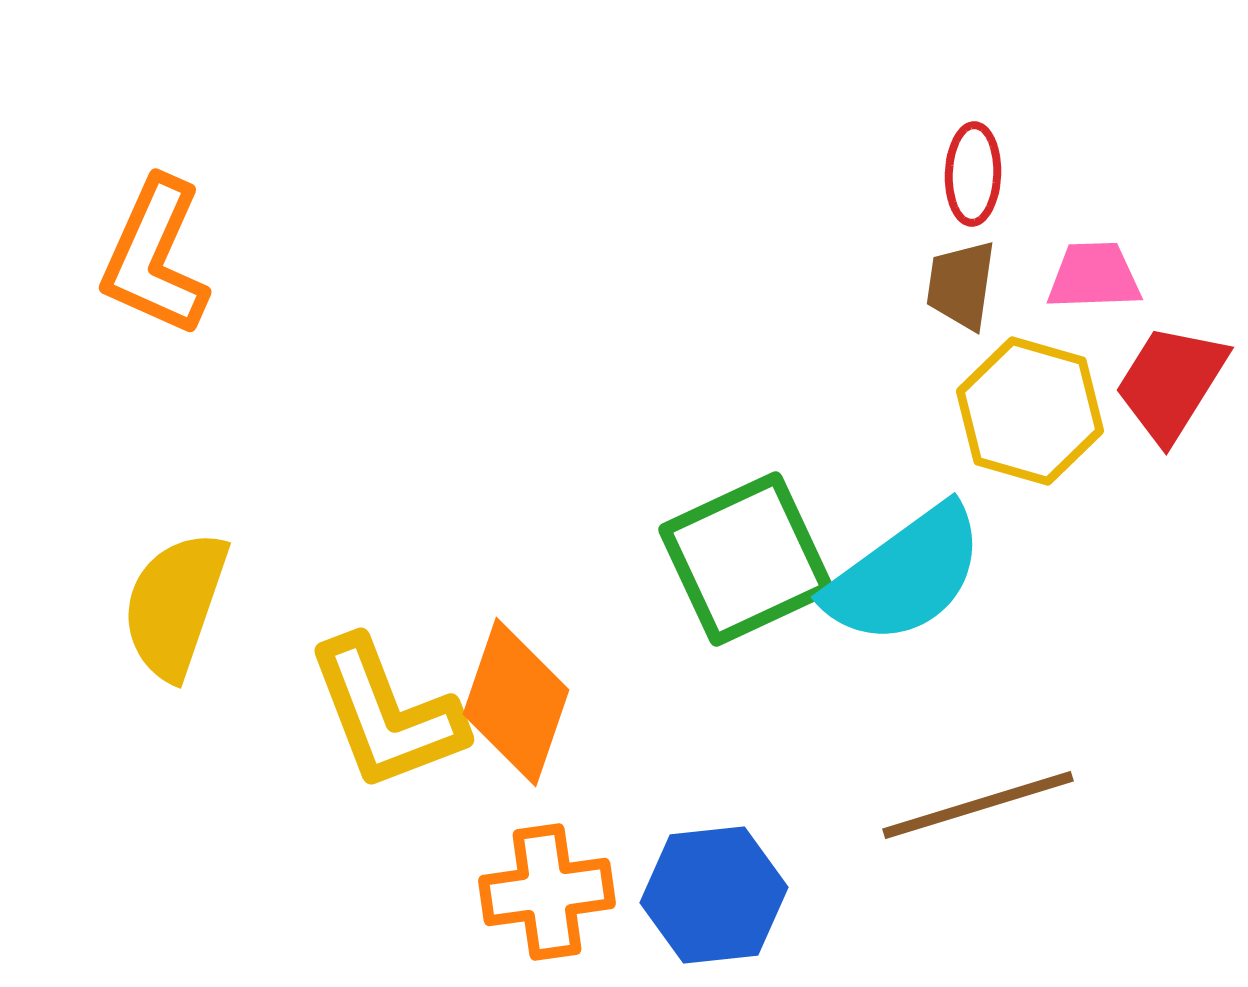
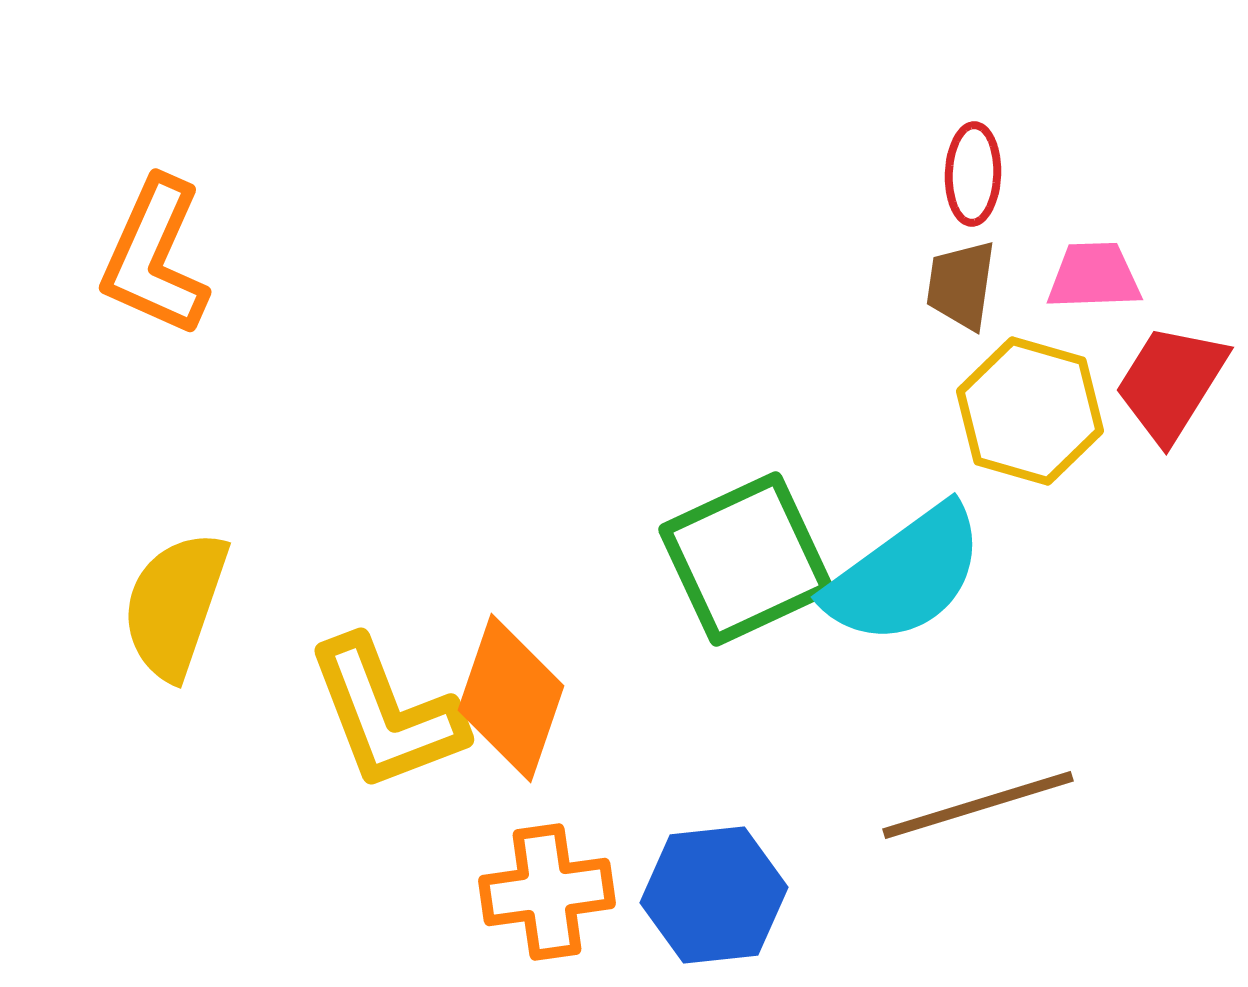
orange diamond: moved 5 px left, 4 px up
